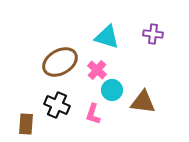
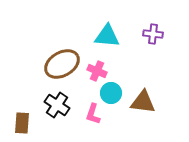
cyan triangle: moved 1 px up; rotated 12 degrees counterclockwise
brown ellipse: moved 2 px right, 2 px down
pink cross: moved 1 px down; rotated 18 degrees counterclockwise
cyan circle: moved 1 px left, 3 px down
black cross: rotated 10 degrees clockwise
brown rectangle: moved 4 px left, 1 px up
